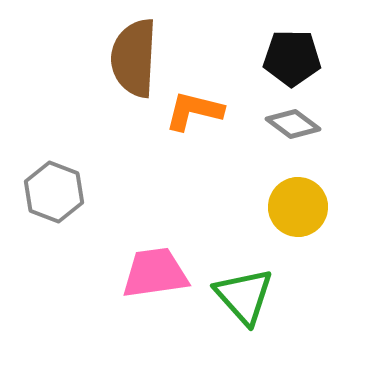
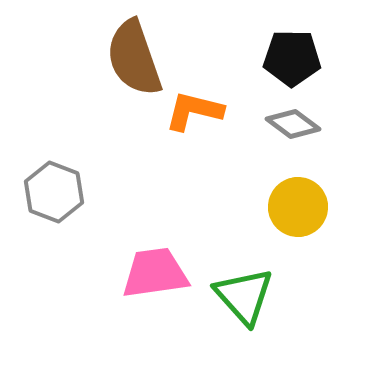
brown semicircle: rotated 22 degrees counterclockwise
